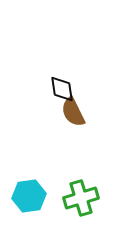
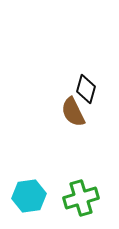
black diamond: moved 24 px right; rotated 24 degrees clockwise
